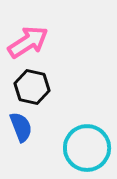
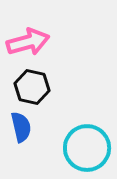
pink arrow: rotated 18 degrees clockwise
blue semicircle: rotated 8 degrees clockwise
